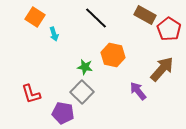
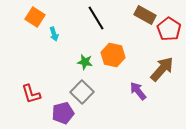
black line: rotated 15 degrees clockwise
green star: moved 5 px up
purple pentagon: rotated 25 degrees counterclockwise
